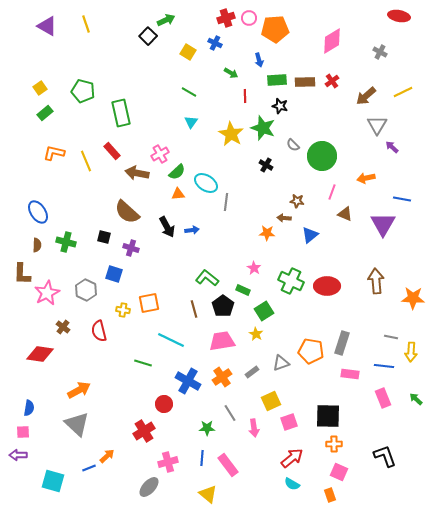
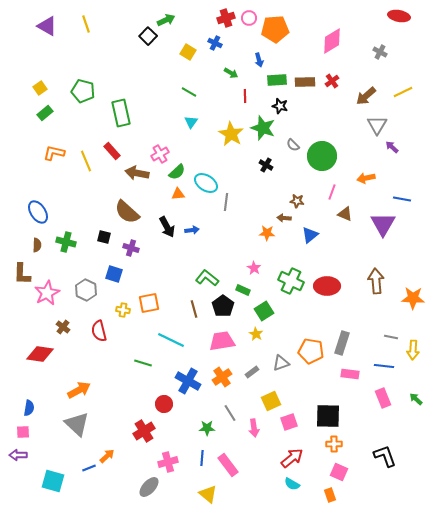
yellow arrow at (411, 352): moved 2 px right, 2 px up
